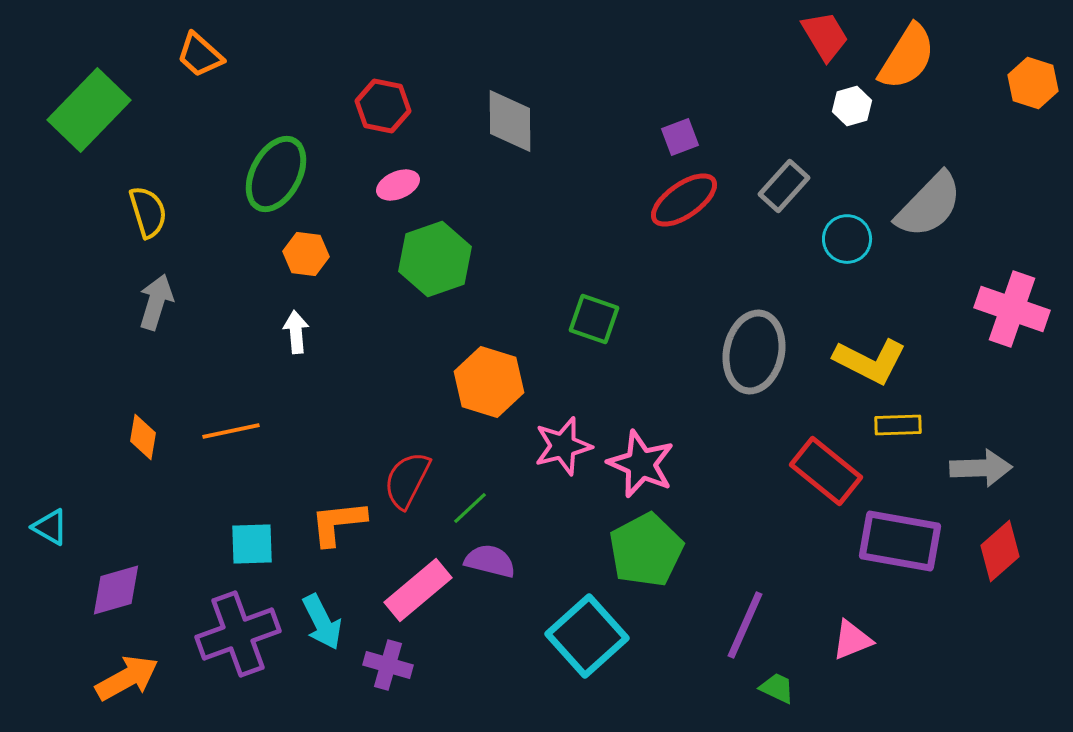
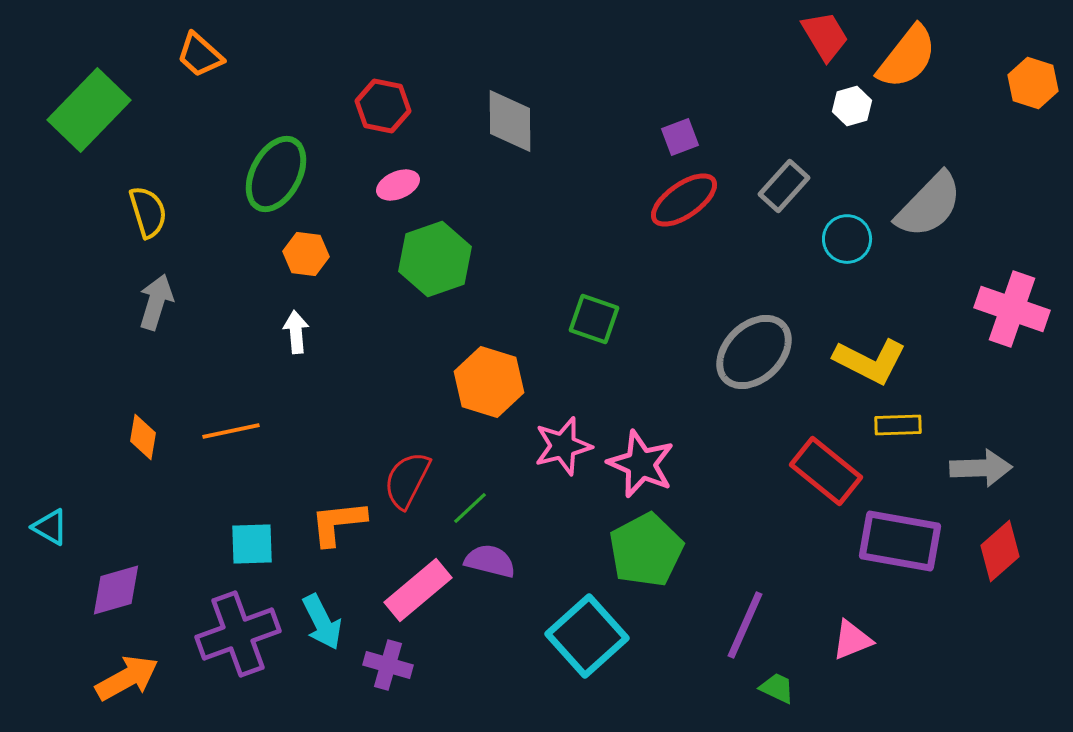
orange semicircle at (907, 57): rotated 6 degrees clockwise
gray ellipse at (754, 352): rotated 34 degrees clockwise
